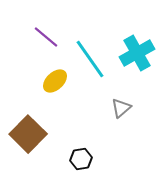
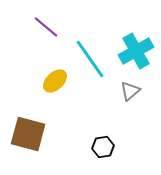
purple line: moved 10 px up
cyan cross: moved 1 px left, 2 px up
gray triangle: moved 9 px right, 17 px up
brown square: rotated 30 degrees counterclockwise
black hexagon: moved 22 px right, 12 px up
